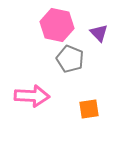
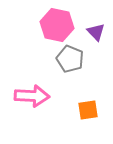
purple triangle: moved 3 px left, 1 px up
orange square: moved 1 px left, 1 px down
